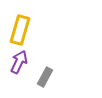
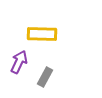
yellow rectangle: moved 22 px right, 4 px down; rotated 76 degrees clockwise
